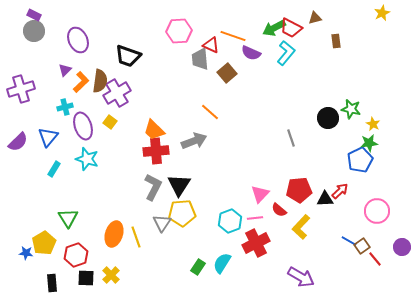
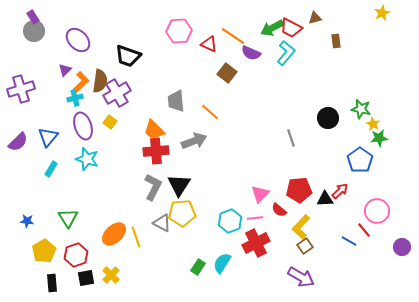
purple rectangle at (34, 15): moved 1 px left, 2 px down; rotated 32 degrees clockwise
green arrow at (274, 28): moved 2 px left
orange line at (233, 36): rotated 15 degrees clockwise
purple ellipse at (78, 40): rotated 20 degrees counterclockwise
red triangle at (211, 45): moved 2 px left, 1 px up
gray trapezoid at (200, 59): moved 24 px left, 42 px down
brown square at (227, 73): rotated 12 degrees counterclockwise
cyan cross at (65, 107): moved 10 px right, 9 px up
green star at (351, 109): moved 10 px right
green star at (369, 143): moved 10 px right, 5 px up
blue pentagon at (360, 160): rotated 10 degrees counterclockwise
cyan rectangle at (54, 169): moved 3 px left
gray triangle at (162, 223): rotated 36 degrees counterclockwise
orange ellipse at (114, 234): rotated 30 degrees clockwise
yellow pentagon at (44, 243): moved 8 px down
brown square at (362, 246): moved 57 px left
blue star at (26, 253): moved 1 px right, 32 px up
red line at (375, 259): moved 11 px left, 29 px up
black square at (86, 278): rotated 12 degrees counterclockwise
